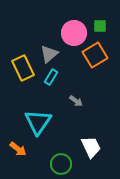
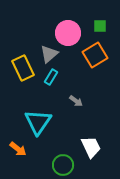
pink circle: moved 6 px left
green circle: moved 2 px right, 1 px down
